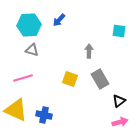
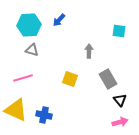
gray rectangle: moved 8 px right
black triangle: moved 1 px right, 1 px up; rotated 32 degrees counterclockwise
